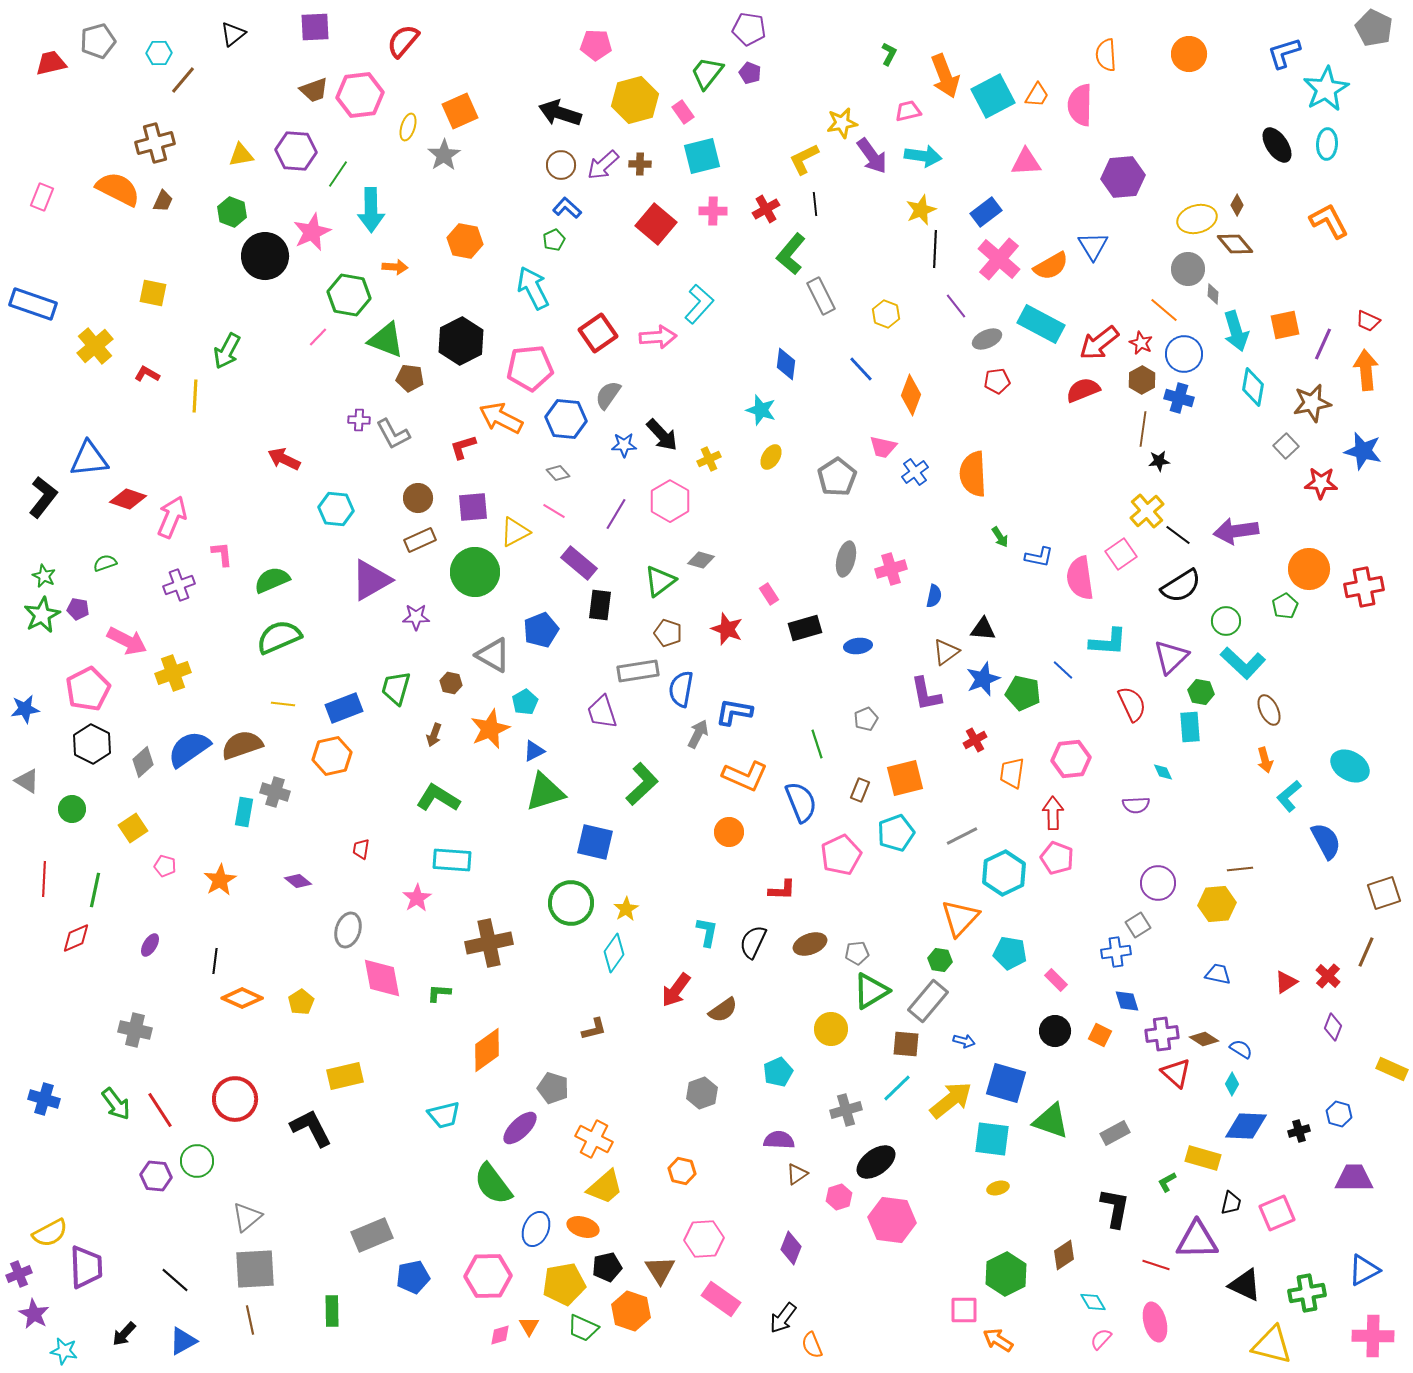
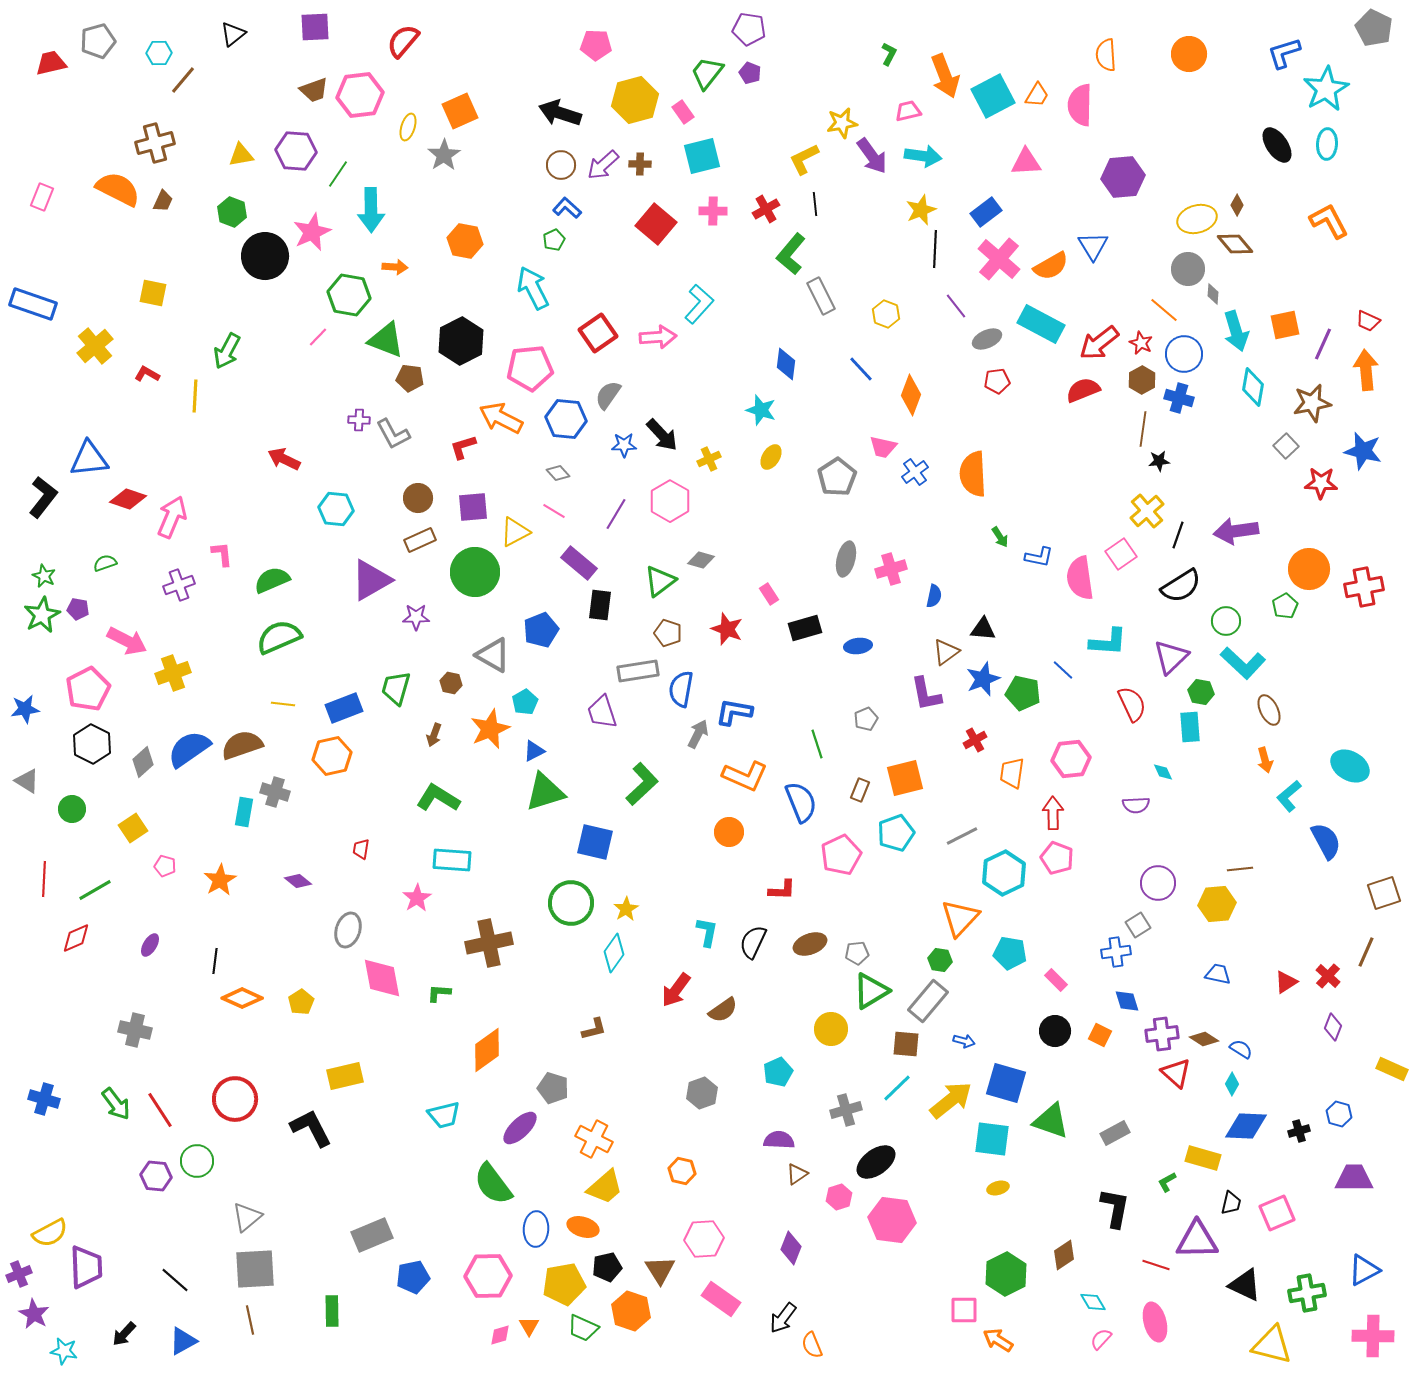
black line at (1178, 535): rotated 72 degrees clockwise
green line at (95, 890): rotated 48 degrees clockwise
blue ellipse at (536, 1229): rotated 20 degrees counterclockwise
